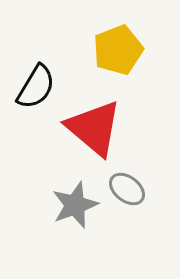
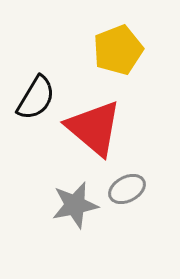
black semicircle: moved 11 px down
gray ellipse: rotated 66 degrees counterclockwise
gray star: rotated 9 degrees clockwise
